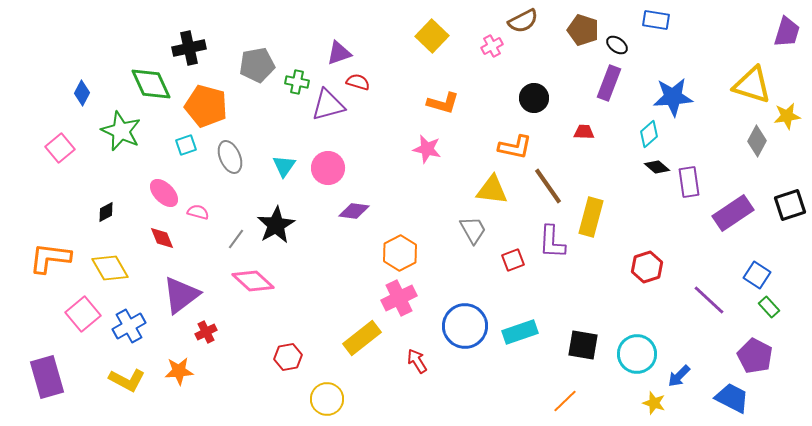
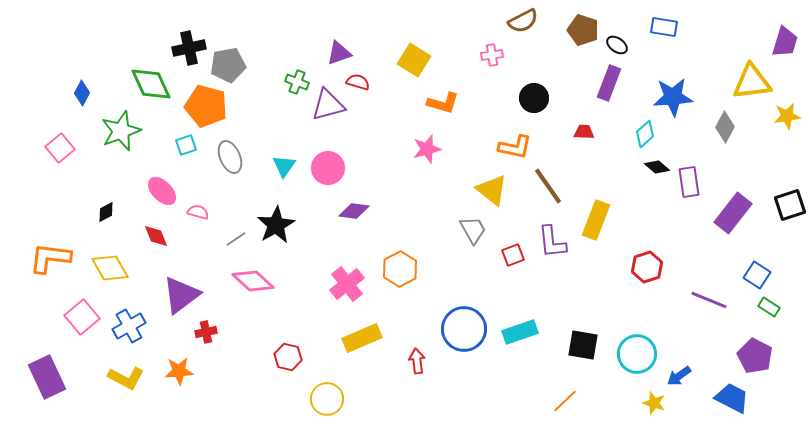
blue rectangle at (656, 20): moved 8 px right, 7 px down
purple trapezoid at (787, 32): moved 2 px left, 10 px down
yellow square at (432, 36): moved 18 px left, 24 px down; rotated 12 degrees counterclockwise
pink cross at (492, 46): moved 9 px down; rotated 20 degrees clockwise
gray pentagon at (257, 65): moved 29 px left
green cross at (297, 82): rotated 10 degrees clockwise
yellow triangle at (752, 85): moved 3 px up; rotated 24 degrees counterclockwise
green star at (121, 131): rotated 27 degrees clockwise
cyan diamond at (649, 134): moved 4 px left
gray diamond at (757, 141): moved 32 px left, 14 px up
pink star at (427, 149): rotated 28 degrees counterclockwise
yellow triangle at (492, 190): rotated 32 degrees clockwise
pink ellipse at (164, 193): moved 2 px left, 2 px up
purple rectangle at (733, 213): rotated 18 degrees counterclockwise
yellow rectangle at (591, 217): moved 5 px right, 3 px down; rotated 6 degrees clockwise
red diamond at (162, 238): moved 6 px left, 2 px up
gray line at (236, 239): rotated 20 degrees clockwise
purple L-shape at (552, 242): rotated 9 degrees counterclockwise
orange hexagon at (400, 253): moved 16 px down
red square at (513, 260): moved 5 px up
pink cross at (399, 298): moved 52 px left, 14 px up; rotated 12 degrees counterclockwise
purple line at (709, 300): rotated 21 degrees counterclockwise
green rectangle at (769, 307): rotated 15 degrees counterclockwise
pink square at (83, 314): moved 1 px left, 3 px down
blue circle at (465, 326): moved 1 px left, 3 px down
red cross at (206, 332): rotated 15 degrees clockwise
yellow rectangle at (362, 338): rotated 15 degrees clockwise
red hexagon at (288, 357): rotated 24 degrees clockwise
red arrow at (417, 361): rotated 25 degrees clockwise
blue arrow at (679, 376): rotated 10 degrees clockwise
purple rectangle at (47, 377): rotated 9 degrees counterclockwise
yellow L-shape at (127, 380): moved 1 px left, 2 px up
